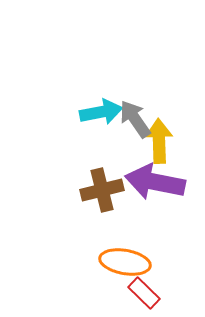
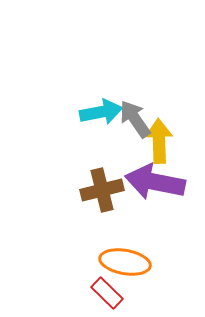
red rectangle: moved 37 px left
